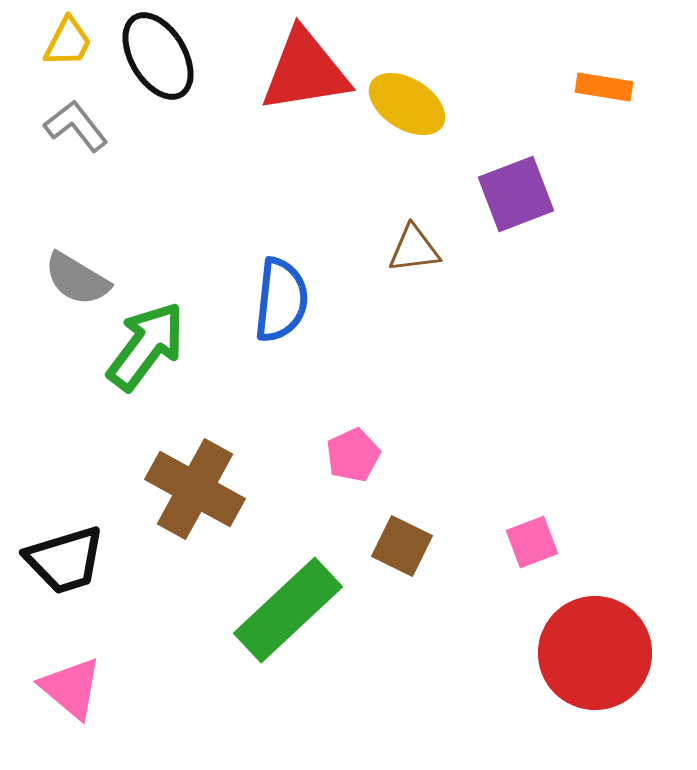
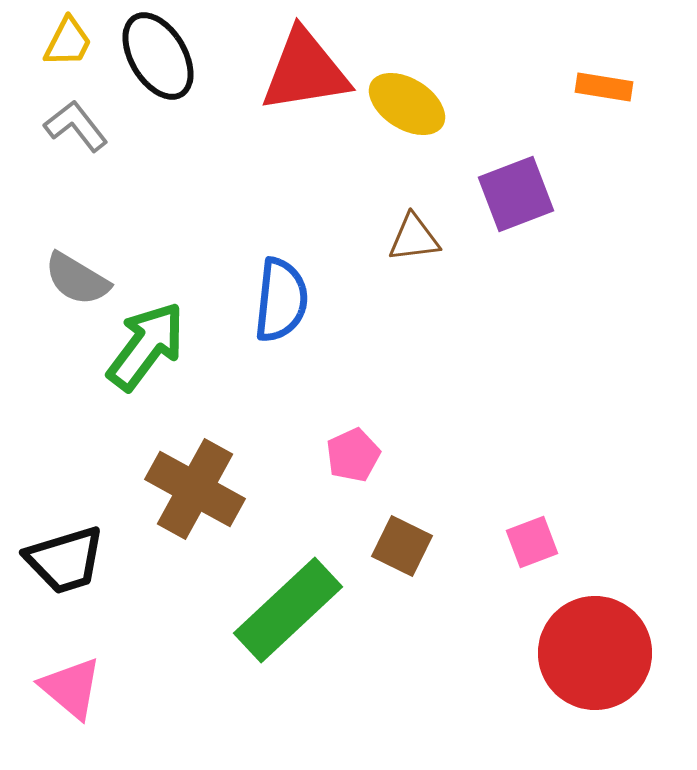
brown triangle: moved 11 px up
